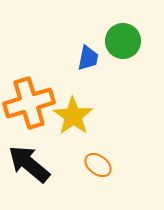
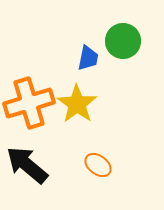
yellow star: moved 4 px right, 12 px up
black arrow: moved 2 px left, 1 px down
